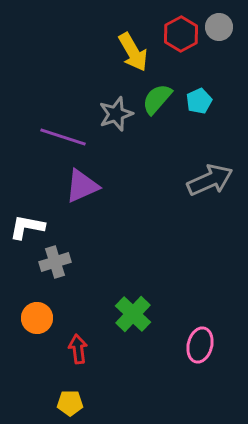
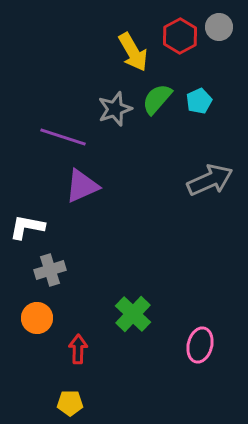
red hexagon: moved 1 px left, 2 px down
gray star: moved 1 px left, 5 px up
gray cross: moved 5 px left, 8 px down
red arrow: rotated 8 degrees clockwise
